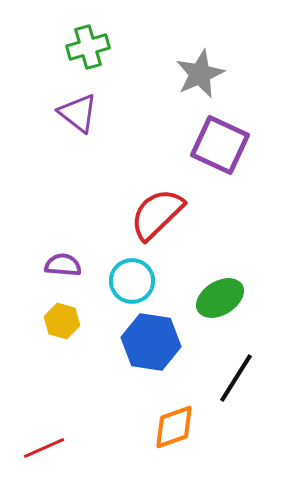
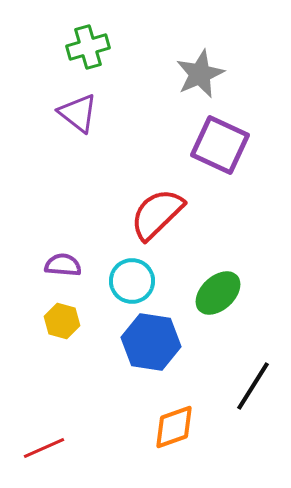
green ellipse: moved 2 px left, 5 px up; rotated 12 degrees counterclockwise
black line: moved 17 px right, 8 px down
